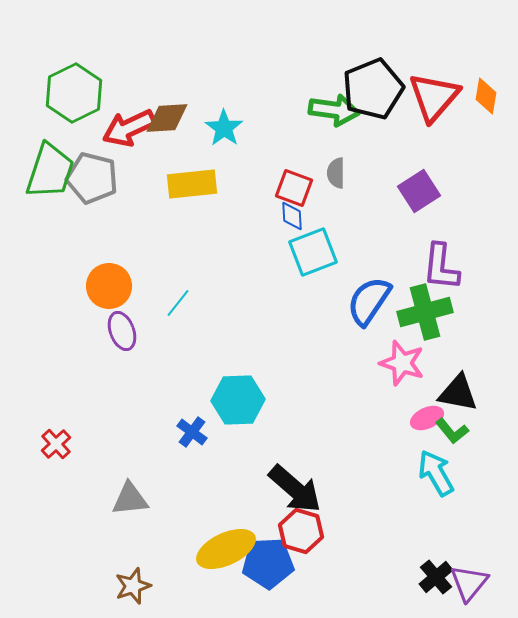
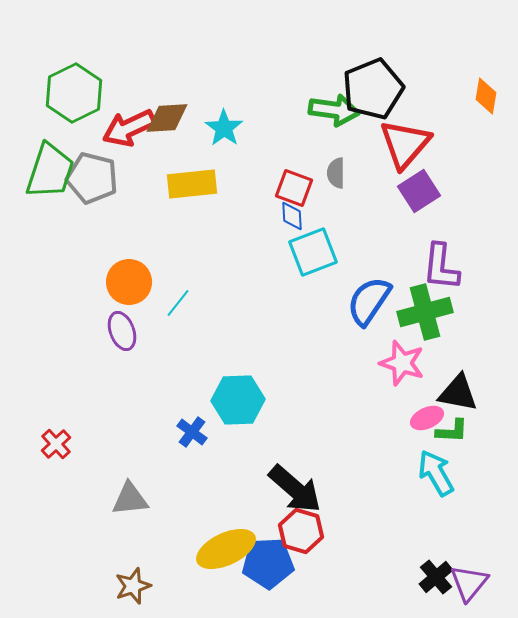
red triangle: moved 29 px left, 47 px down
orange circle: moved 20 px right, 4 px up
green L-shape: rotated 48 degrees counterclockwise
